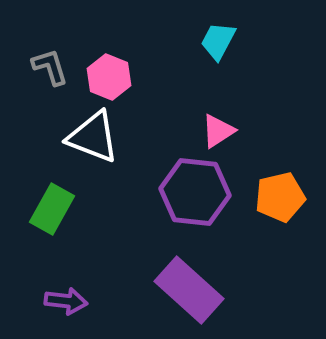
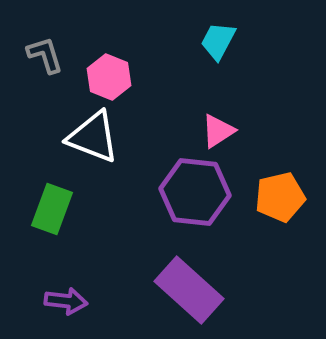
gray L-shape: moved 5 px left, 12 px up
green rectangle: rotated 9 degrees counterclockwise
